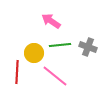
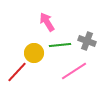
pink arrow: moved 4 px left, 1 px down; rotated 24 degrees clockwise
gray cross: moved 1 px left, 6 px up
red line: rotated 40 degrees clockwise
pink line: moved 19 px right, 5 px up; rotated 72 degrees counterclockwise
